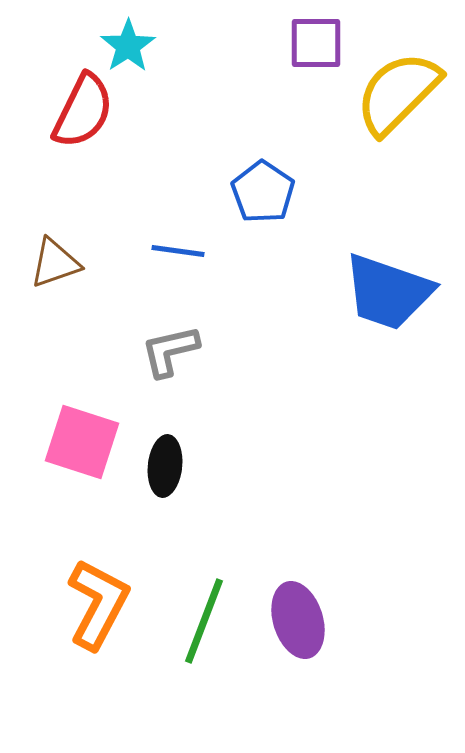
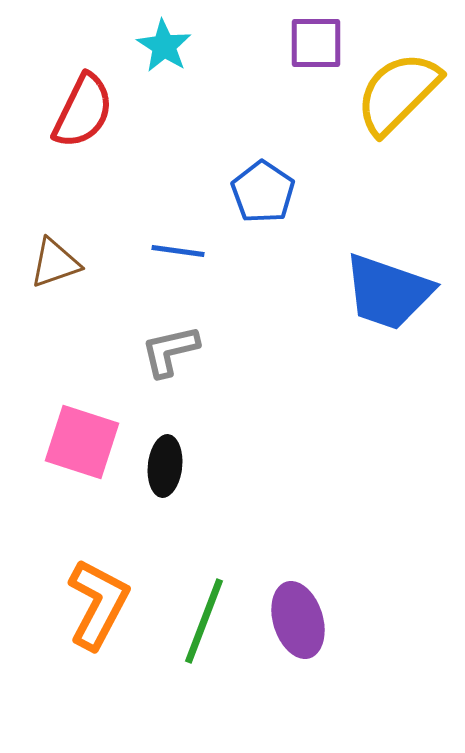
cyan star: moved 36 px right; rotated 6 degrees counterclockwise
